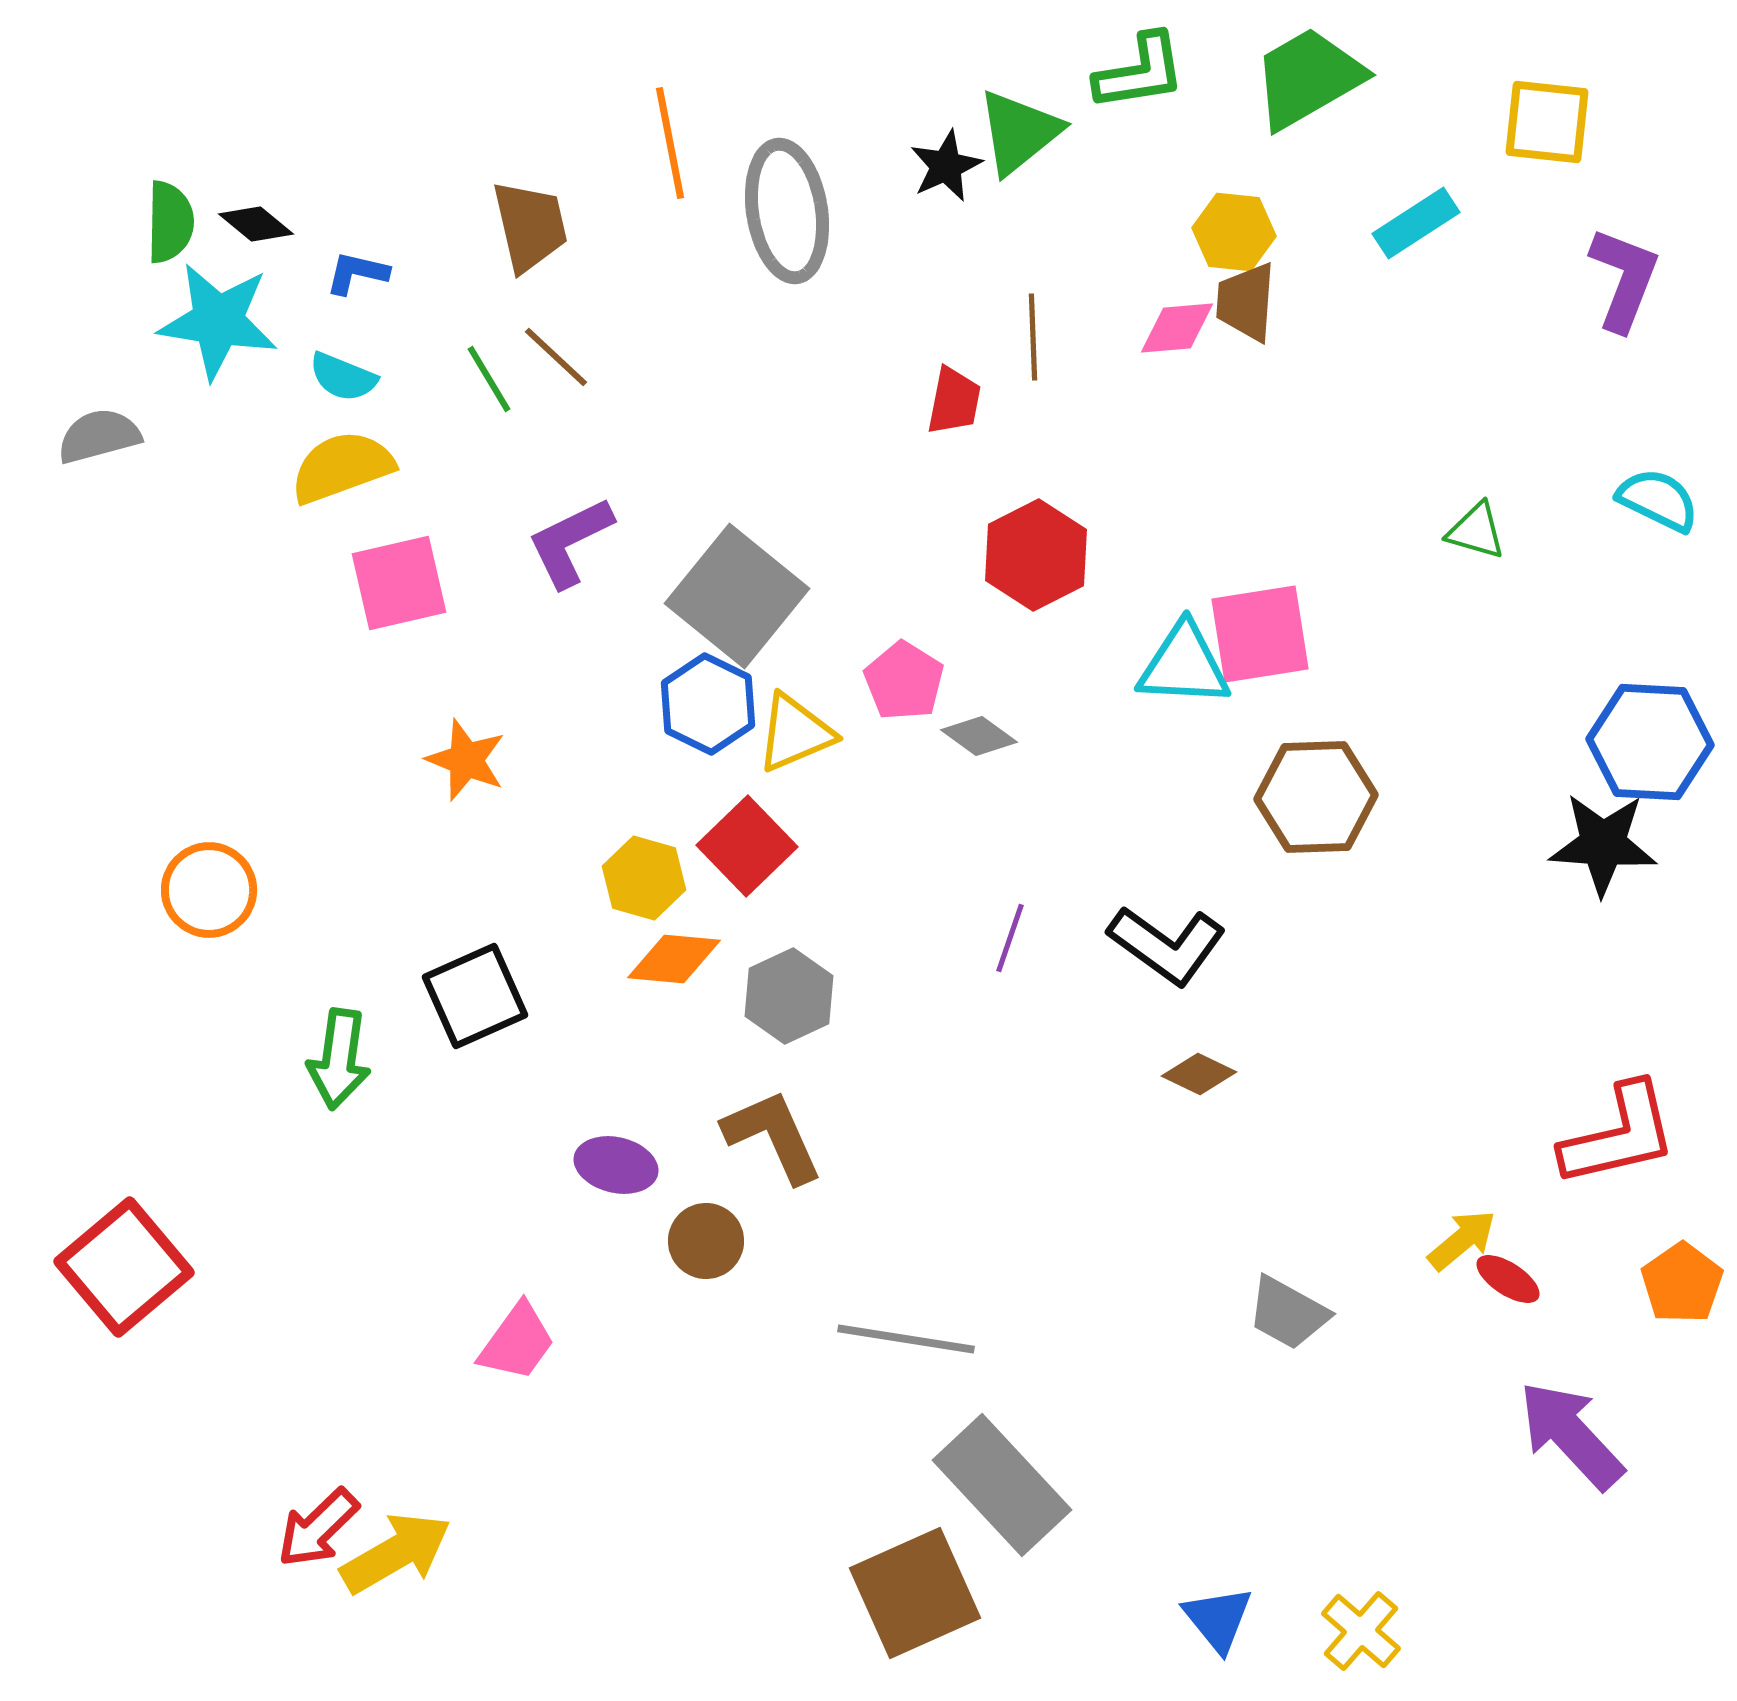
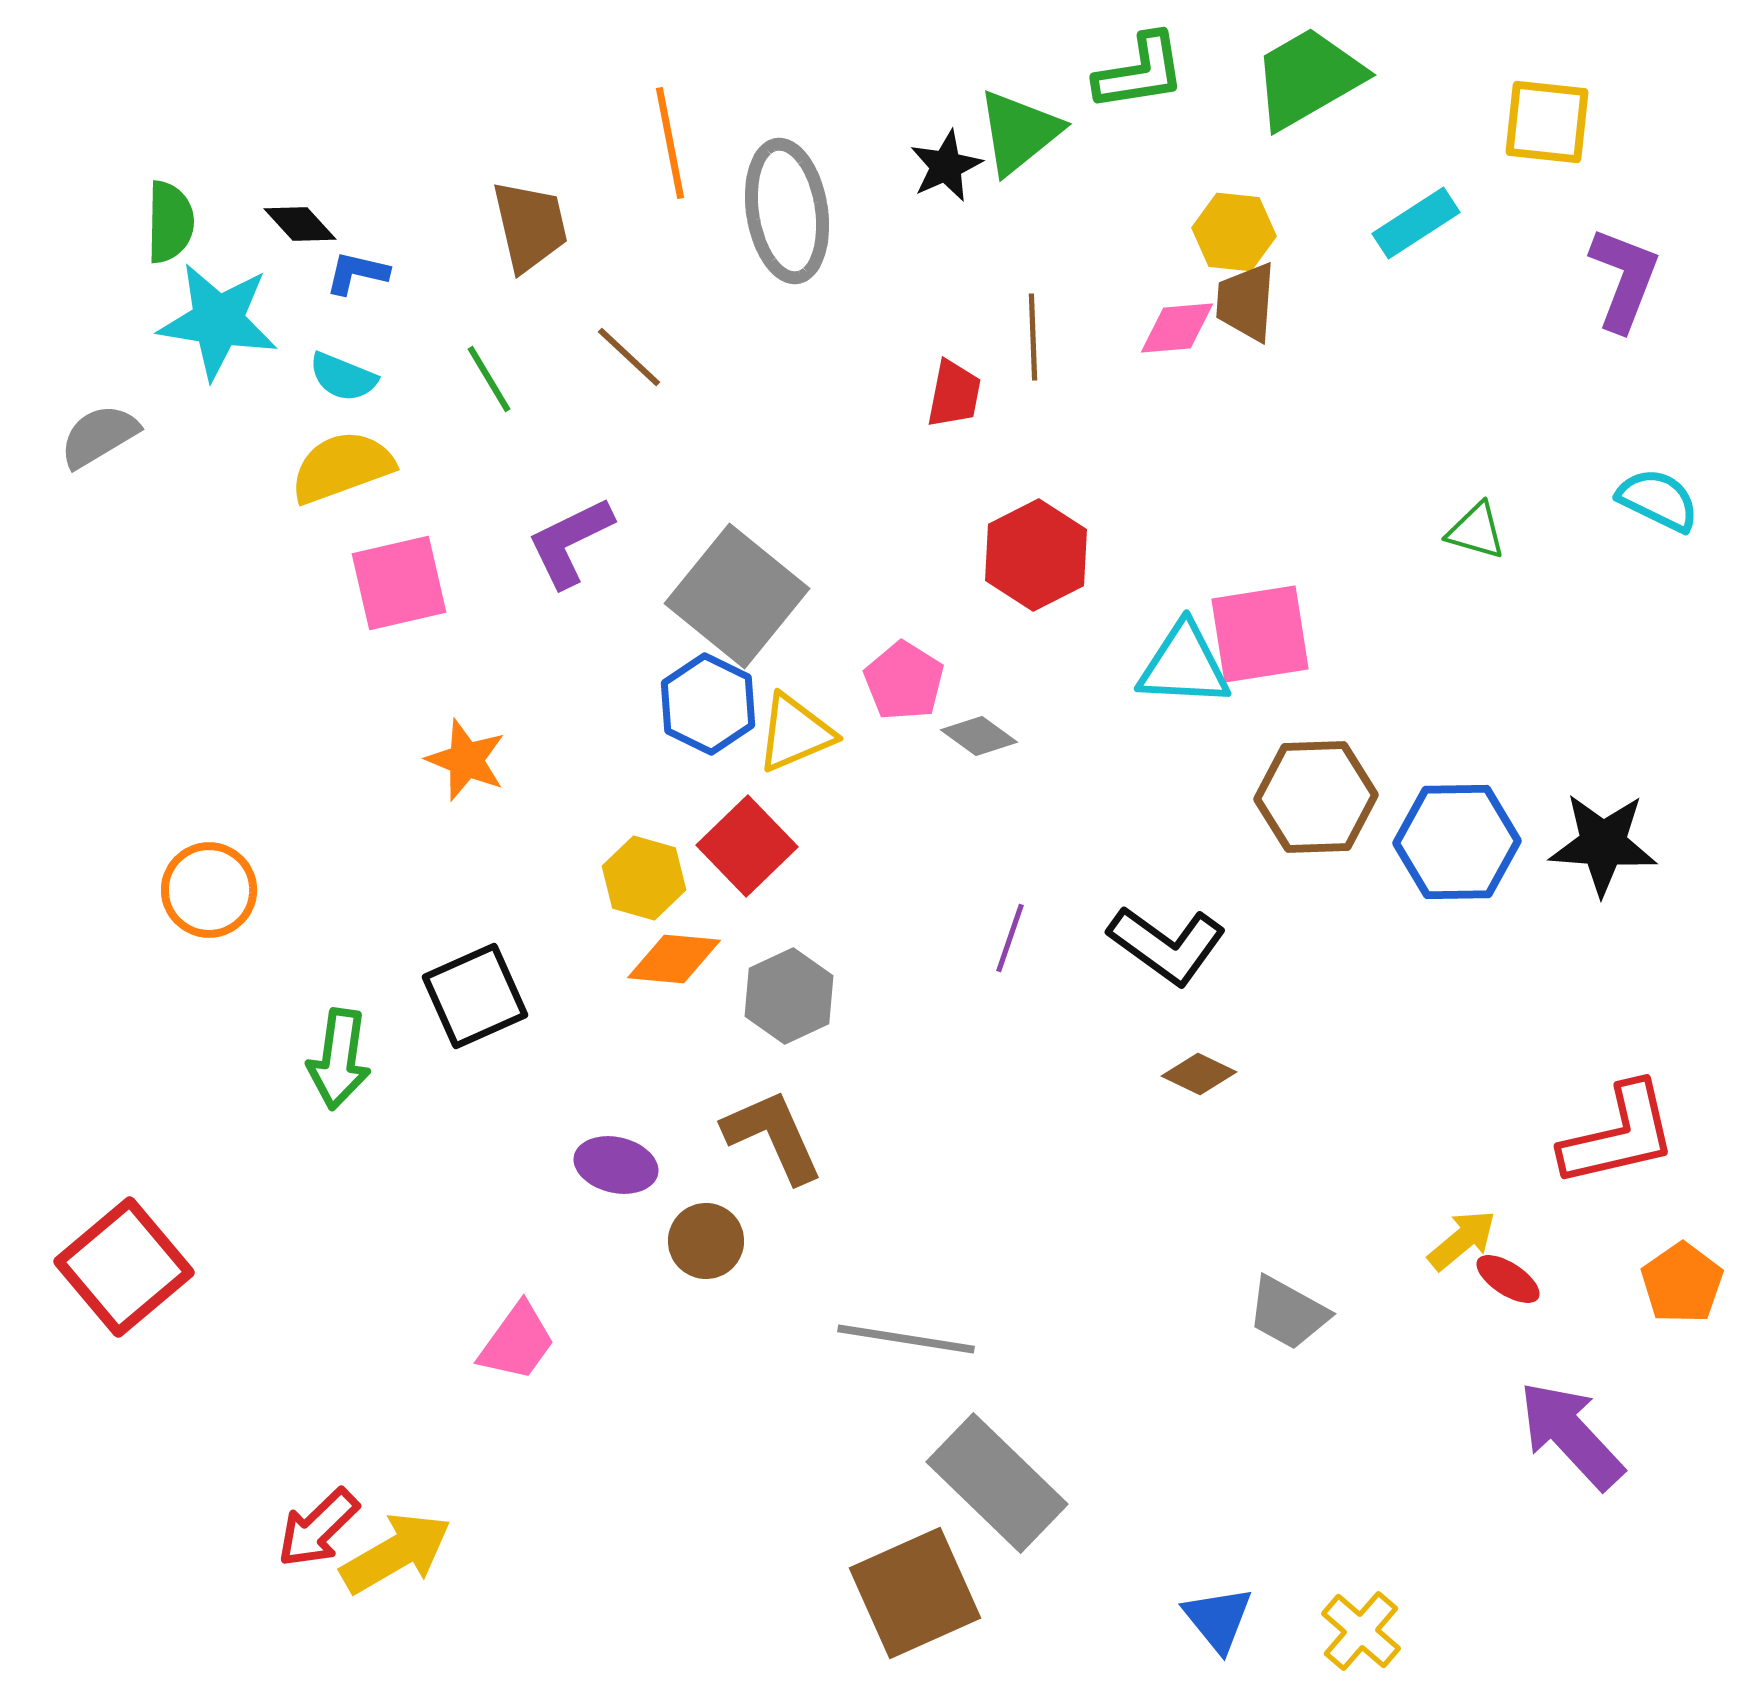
black diamond at (256, 224): moved 44 px right; rotated 8 degrees clockwise
brown line at (556, 357): moved 73 px right
red trapezoid at (954, 401): moved 7 px up
gray semicircle at (99, 436): rotated 16 degrees counterclockwise
blue hexagon at (1650, 742): moved 193 px left, 100 px down; rotated 4 degrees counterclockwise
gray rectangle at (1002, 1485): moved 5 px left, 2 px up; rotated 3 degrees counterclockwise
